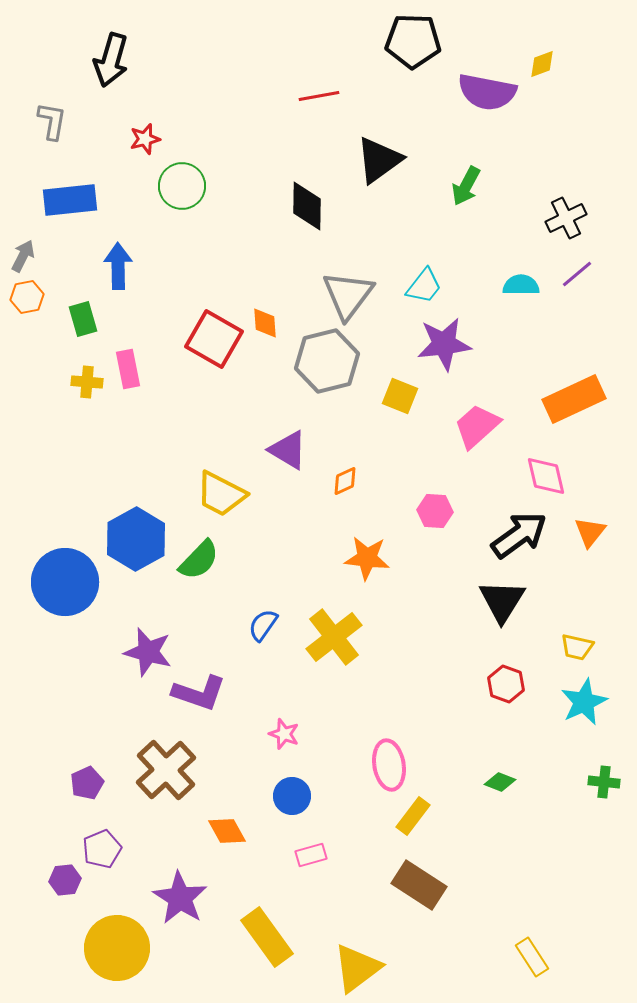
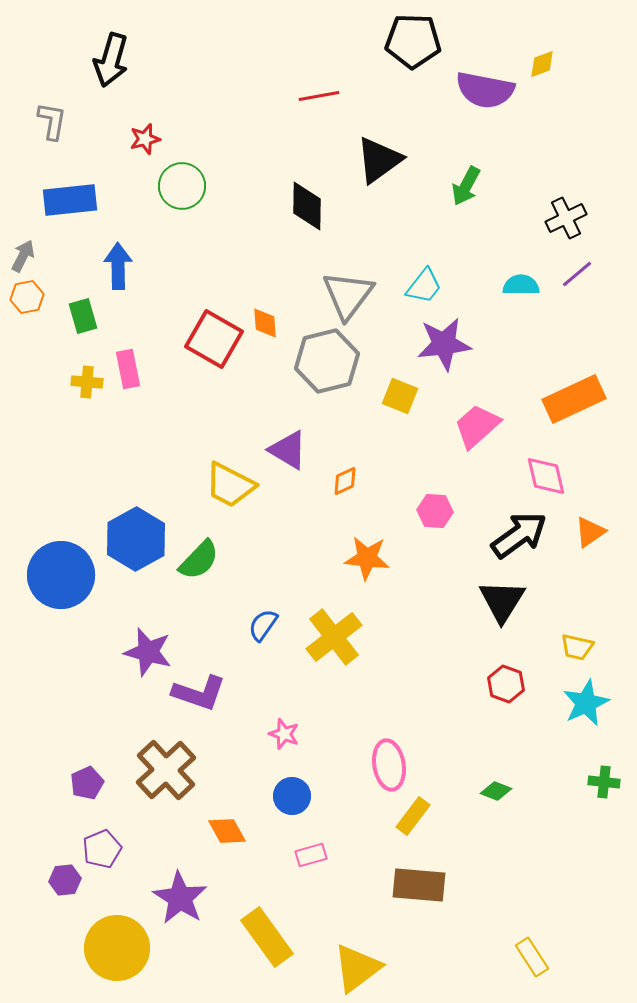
purple semicircle at (487, 92): moved 2 px left, 2 px up
green rectangle at (83, 319): moved 3 px up
yellow trapezoid at (221, 494): moved 9 px right, 9 px up
orange triangle at (590, 532): rotated 16 degrees clockwise
blue circle at (65, 582): moved 4 px left, 7 px up
cyan star at (584, 702): moved 2 px right, 1 px down
green diamond at (500, 782): moved 4 px left, 9 px down
brown rectangle at (419, 885): rotated 28 degrees counterclockwise
